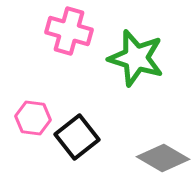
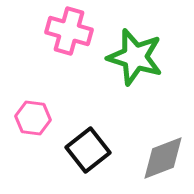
green star: moved 1 px left, 1 px up
black square: moved 11 px right, 13 px down
gray diamond: rotated 51 degrees counterclockwise
